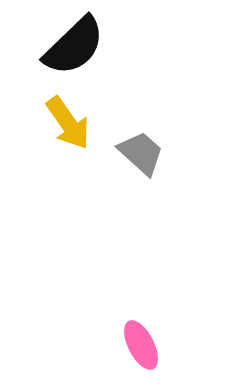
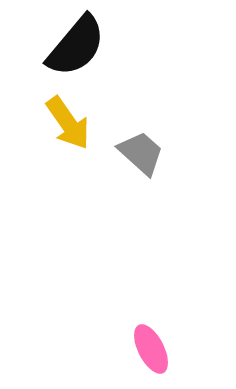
black semicircle: moved 2 px right; rotated 6 degrees counterclockwise
pink ellipse: moved 10 px right, 4 px down
